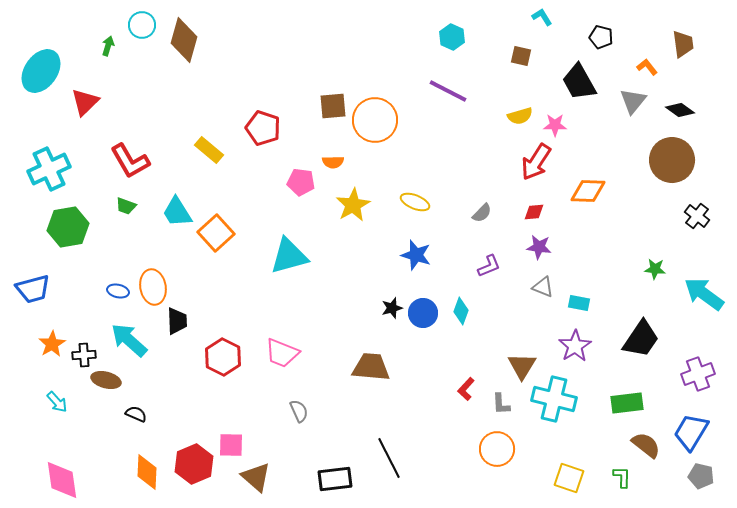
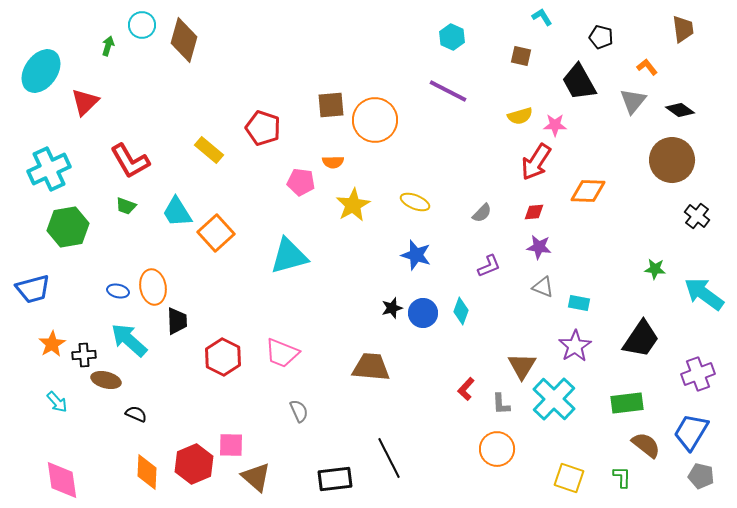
brown trapezoid at (683, 44): moved 15 px up
brown square at (333, 106): moved 2 px left, 1 px up
cyan cross at (554, 399): rotated 30 degrees clockwise
